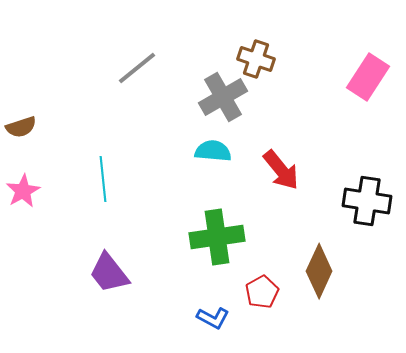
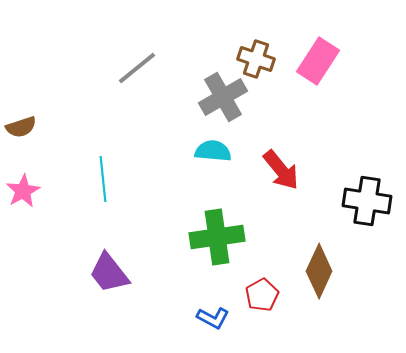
pink rectangle: moved 50 px left, 16 px up
red pentagon: moved 3 px down
